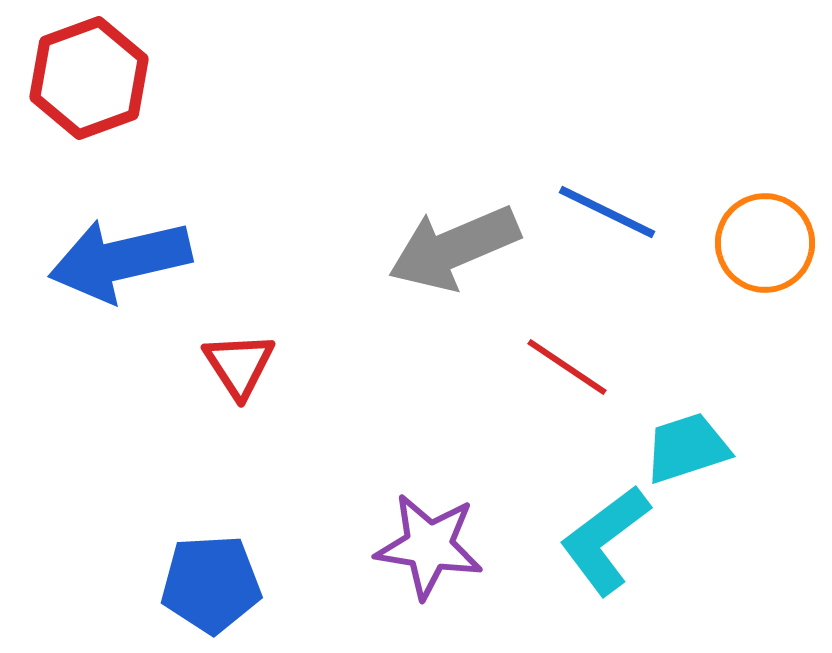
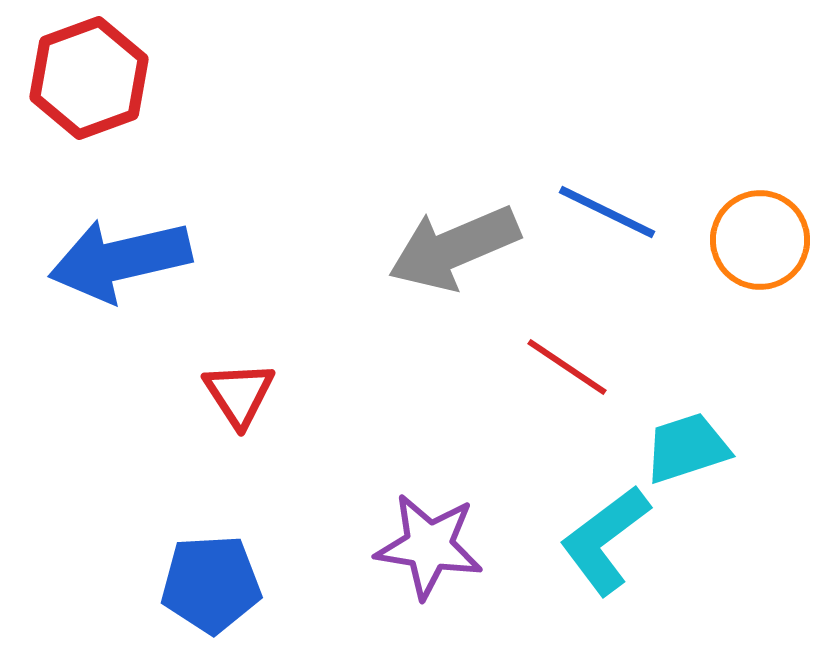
orange circle: moved 5 px left, 3 px up
red triangle: moved 29 px down
